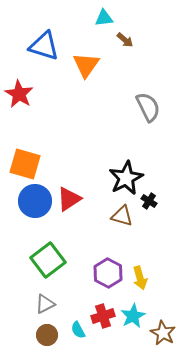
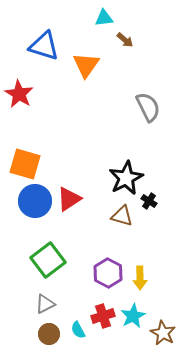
yellow arrow: rotated 15 degrees clockwise
brown circle: moved 2 px right, 1 px up
